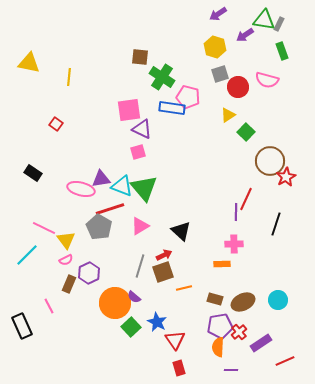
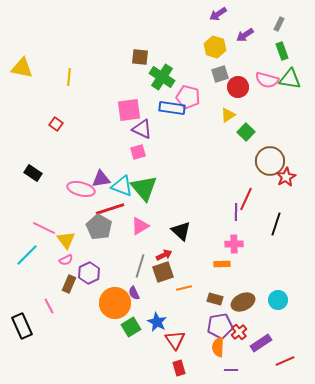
green triangle at (264, 20): moved 26 px right, 59 px down
yellow triangle at (29, 63): moved 7 px left, 5 px down
purple semicircle at (134, 297): moved 4 px up; rotated 24 degrees clockwise
green square at (131, 327): rotated 12 degrees clockwise
